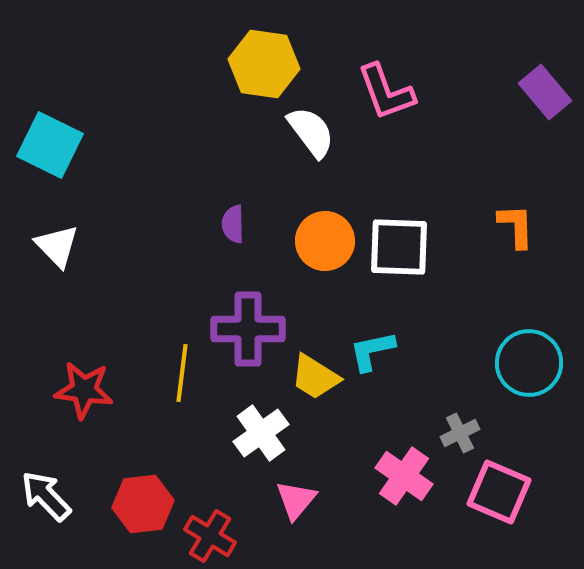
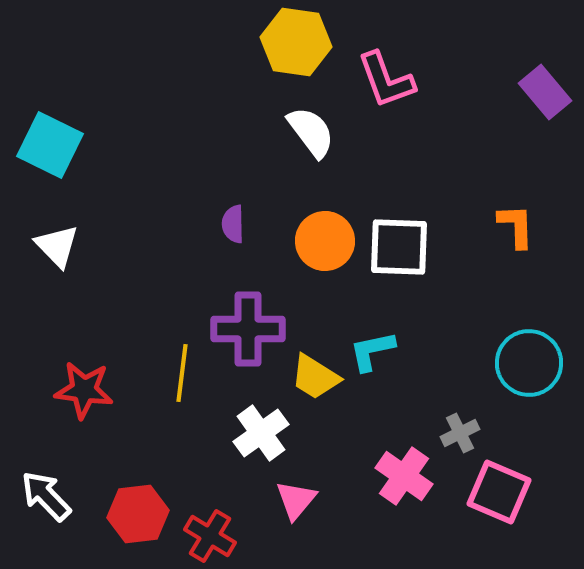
yellow hexagon: moved 32 px right, 22 px up
pink L-shape: moved 12 px up
red hexagon: moved 5 px left, 10 px down
